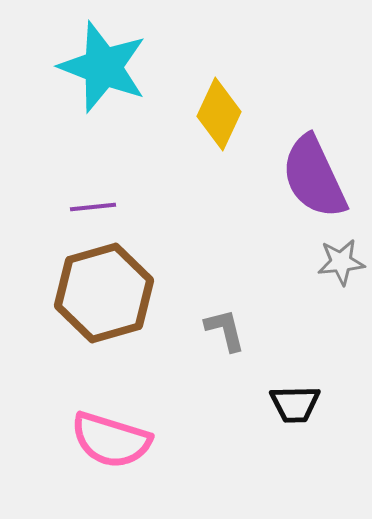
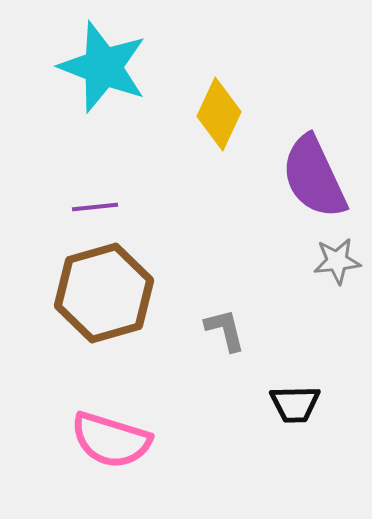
purple line: moved 2 px right
gray star: moved 4 px left, 1 px up
